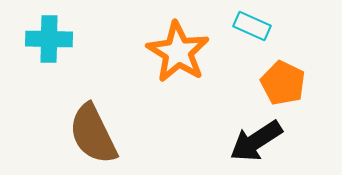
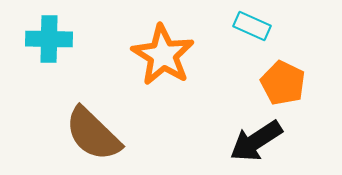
orange star: moved 15 px left, 3 px down
brown semicircle: rotated 20 degrees counterclockwise
